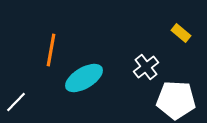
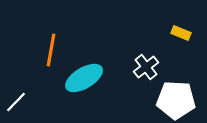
yellow rectangle: rotated 18 degrees counterclockwise
